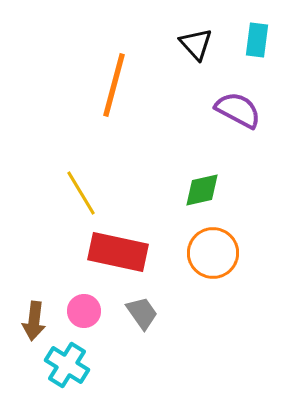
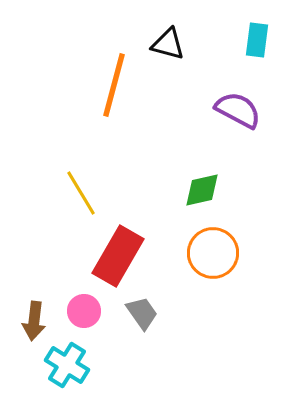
black triangle: moved 28 px left; rotated 33 degrees counterclockwise
red rectangle: moved 4 px down; rotated 72 degrees counterclockwise
